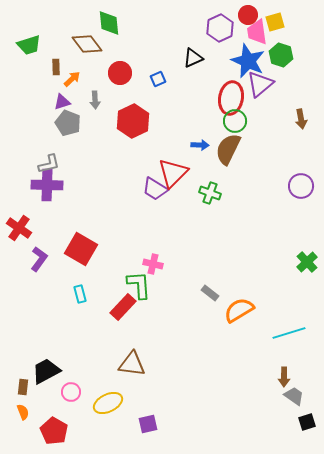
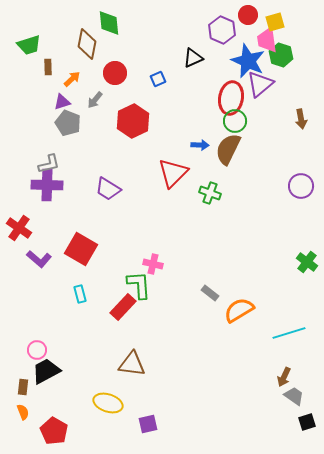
purple hexagon at (220, 28): moved 2 px right, 2 px down; rotated 12 degrees counterclockwise
pink trapezoid at (257, 32): moved 10 px right, 8 px down
brown diamond at (87, 44): rotated 48 degrees clockwise
brown rectangle at (56, 67): moved 8 px left
red circle at (120, 73): moved 5 px left
gray arrow at (95, 100): rotated 42 degrees clockwise
purple trapezoid at (155, 189): moved 47 px left
purple L-shape at (39, 259): rotated 95 degrees clockwise
green cross at (307, 262): rotated 10 degrees counterclockwise
brown arrow at (284, 377): rotated 24 degrees clockwise
pink circle at (71, 392): moved 34 px left, 42 px up
yellow ellipse at (108, 403): rotated 44 degrees clockwise
